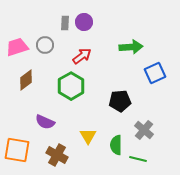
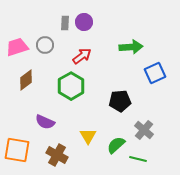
green semicircle: rotated 48 degrees clockwise
